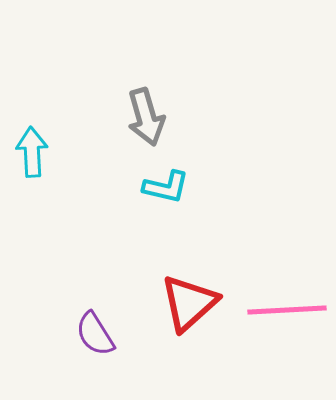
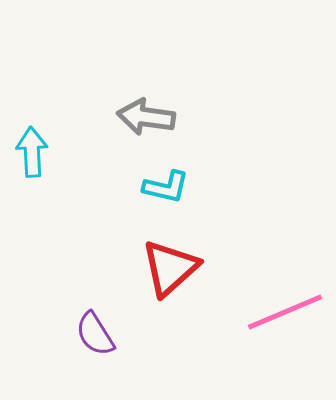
gray arrow: rotated 114 degrees clockwise
red triangle: moved 19 px left, 35 px up
pink line: moved 2 px left, 2 px down; rotated 20 degrees counterclockwise
